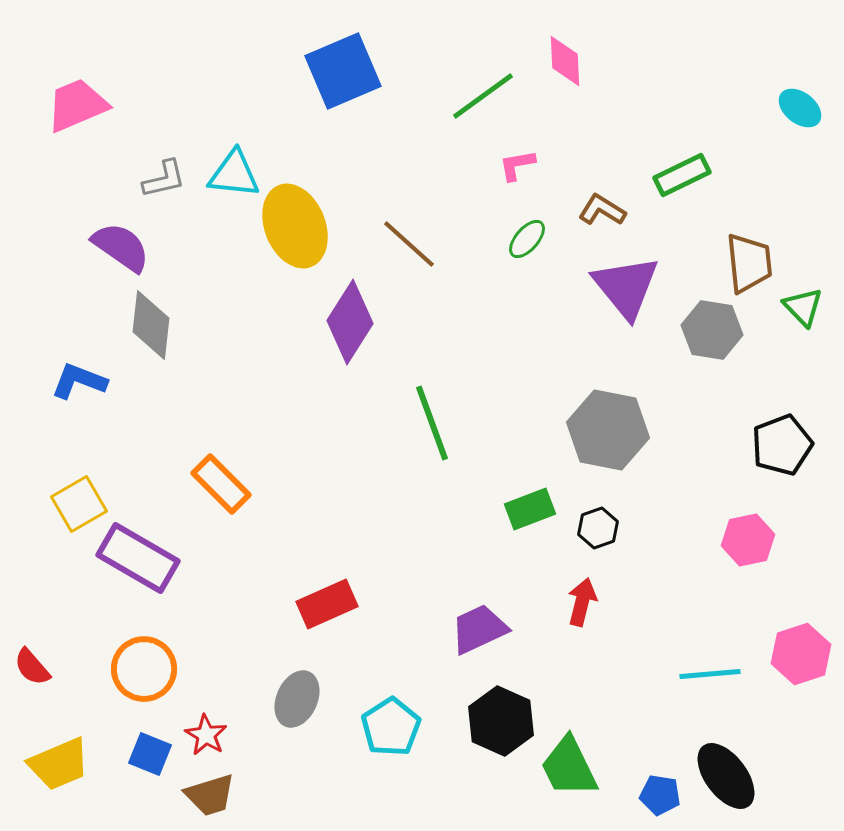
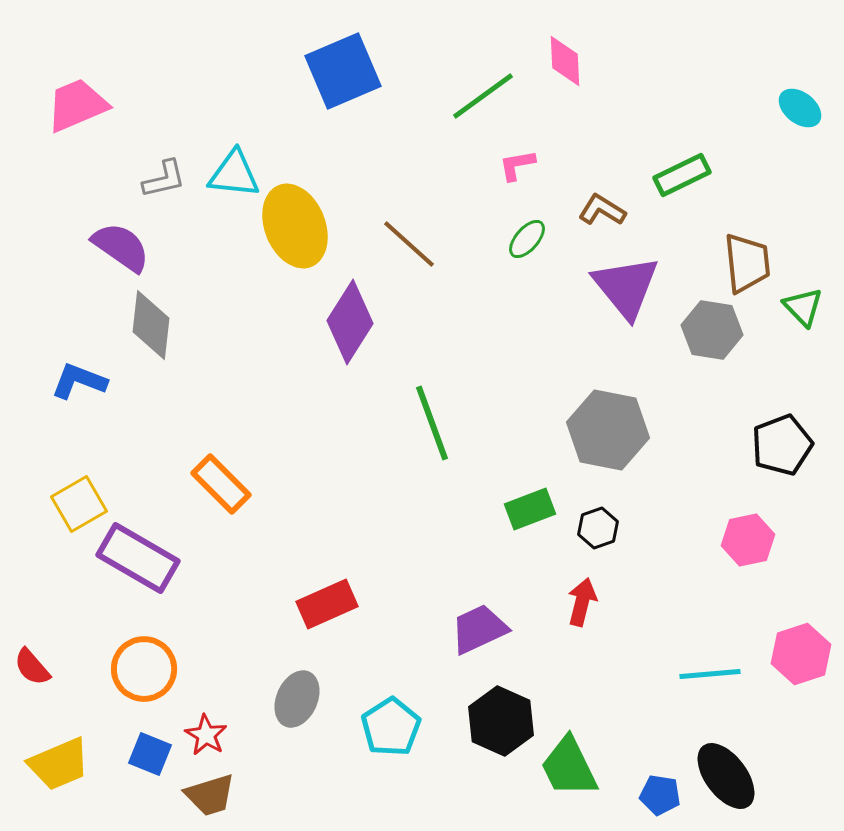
brown trapezoid at (749, 263): moved 2 px left
